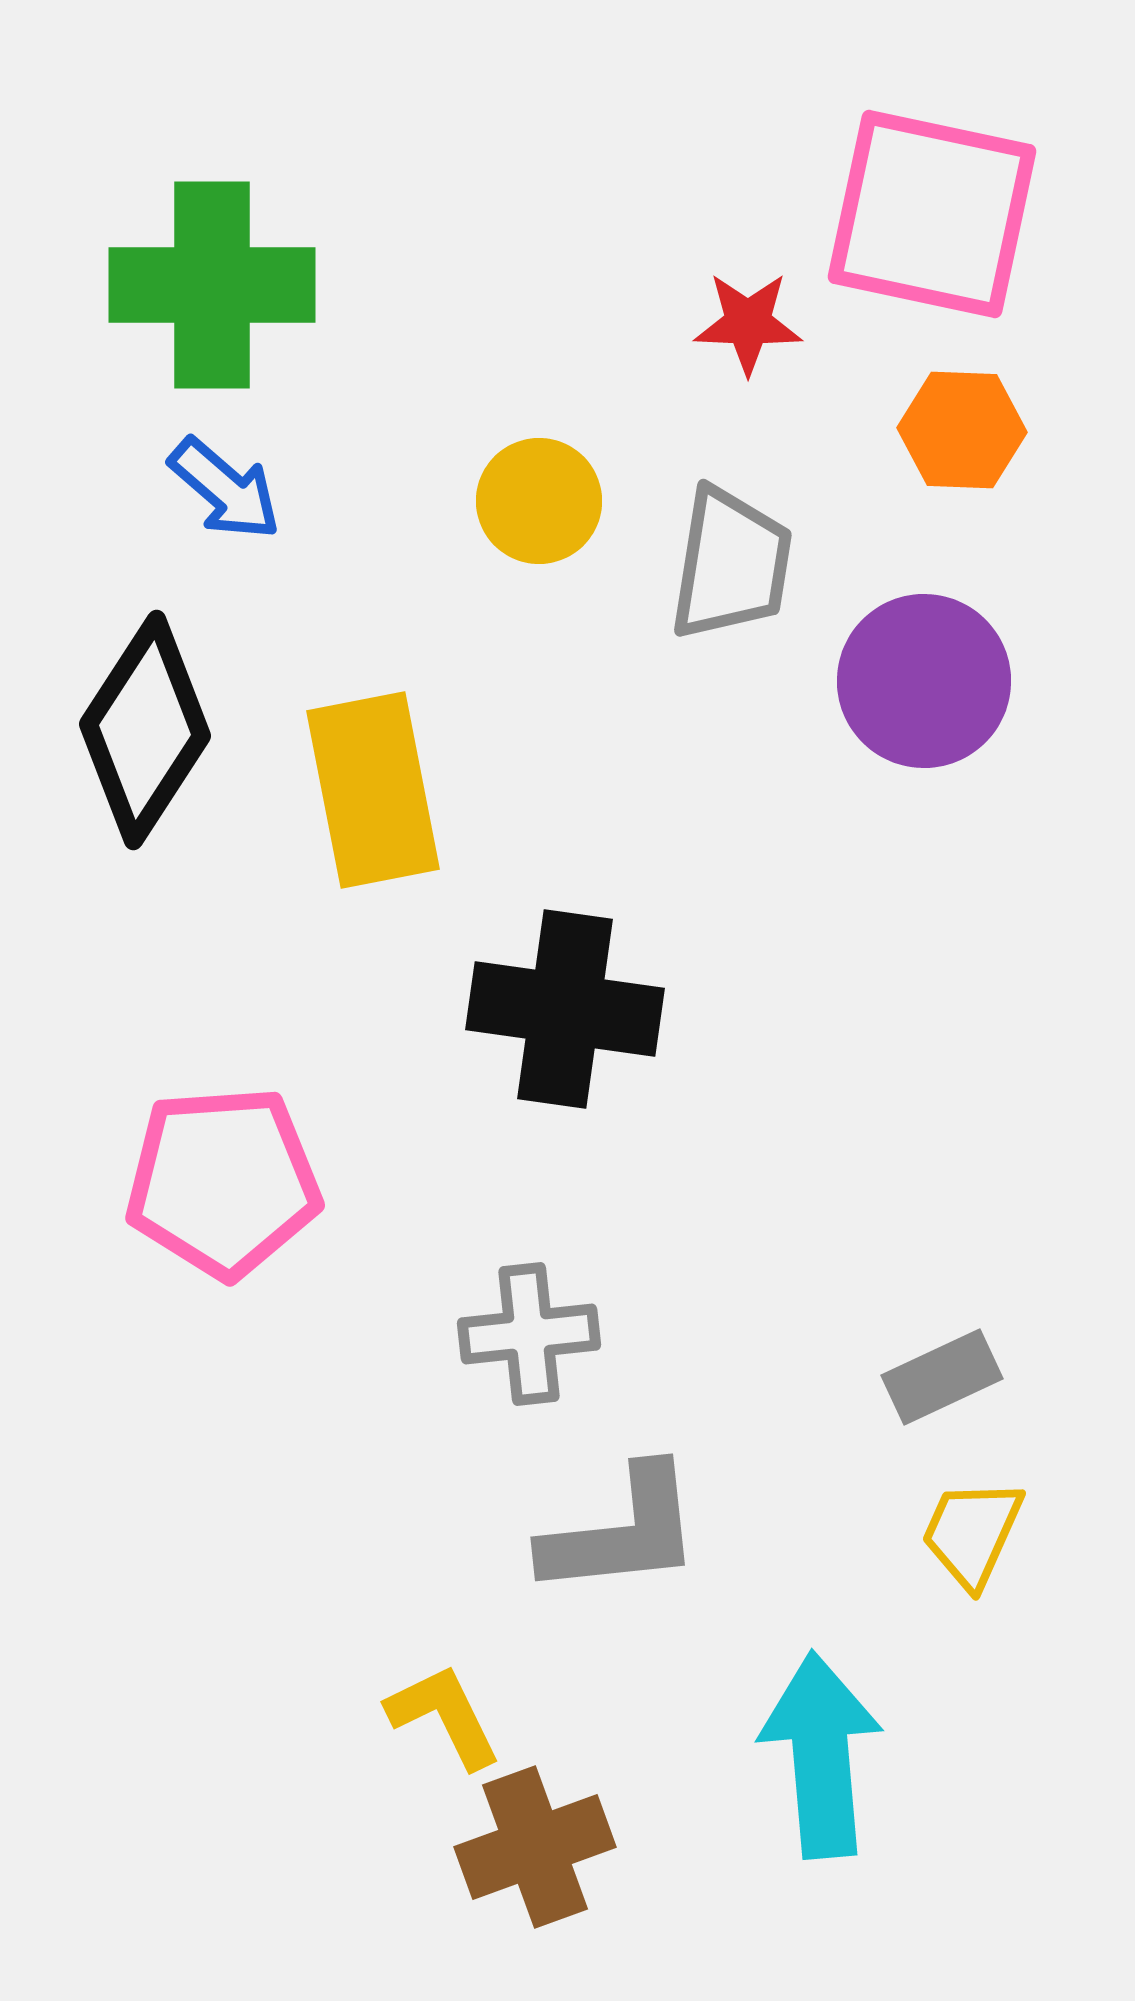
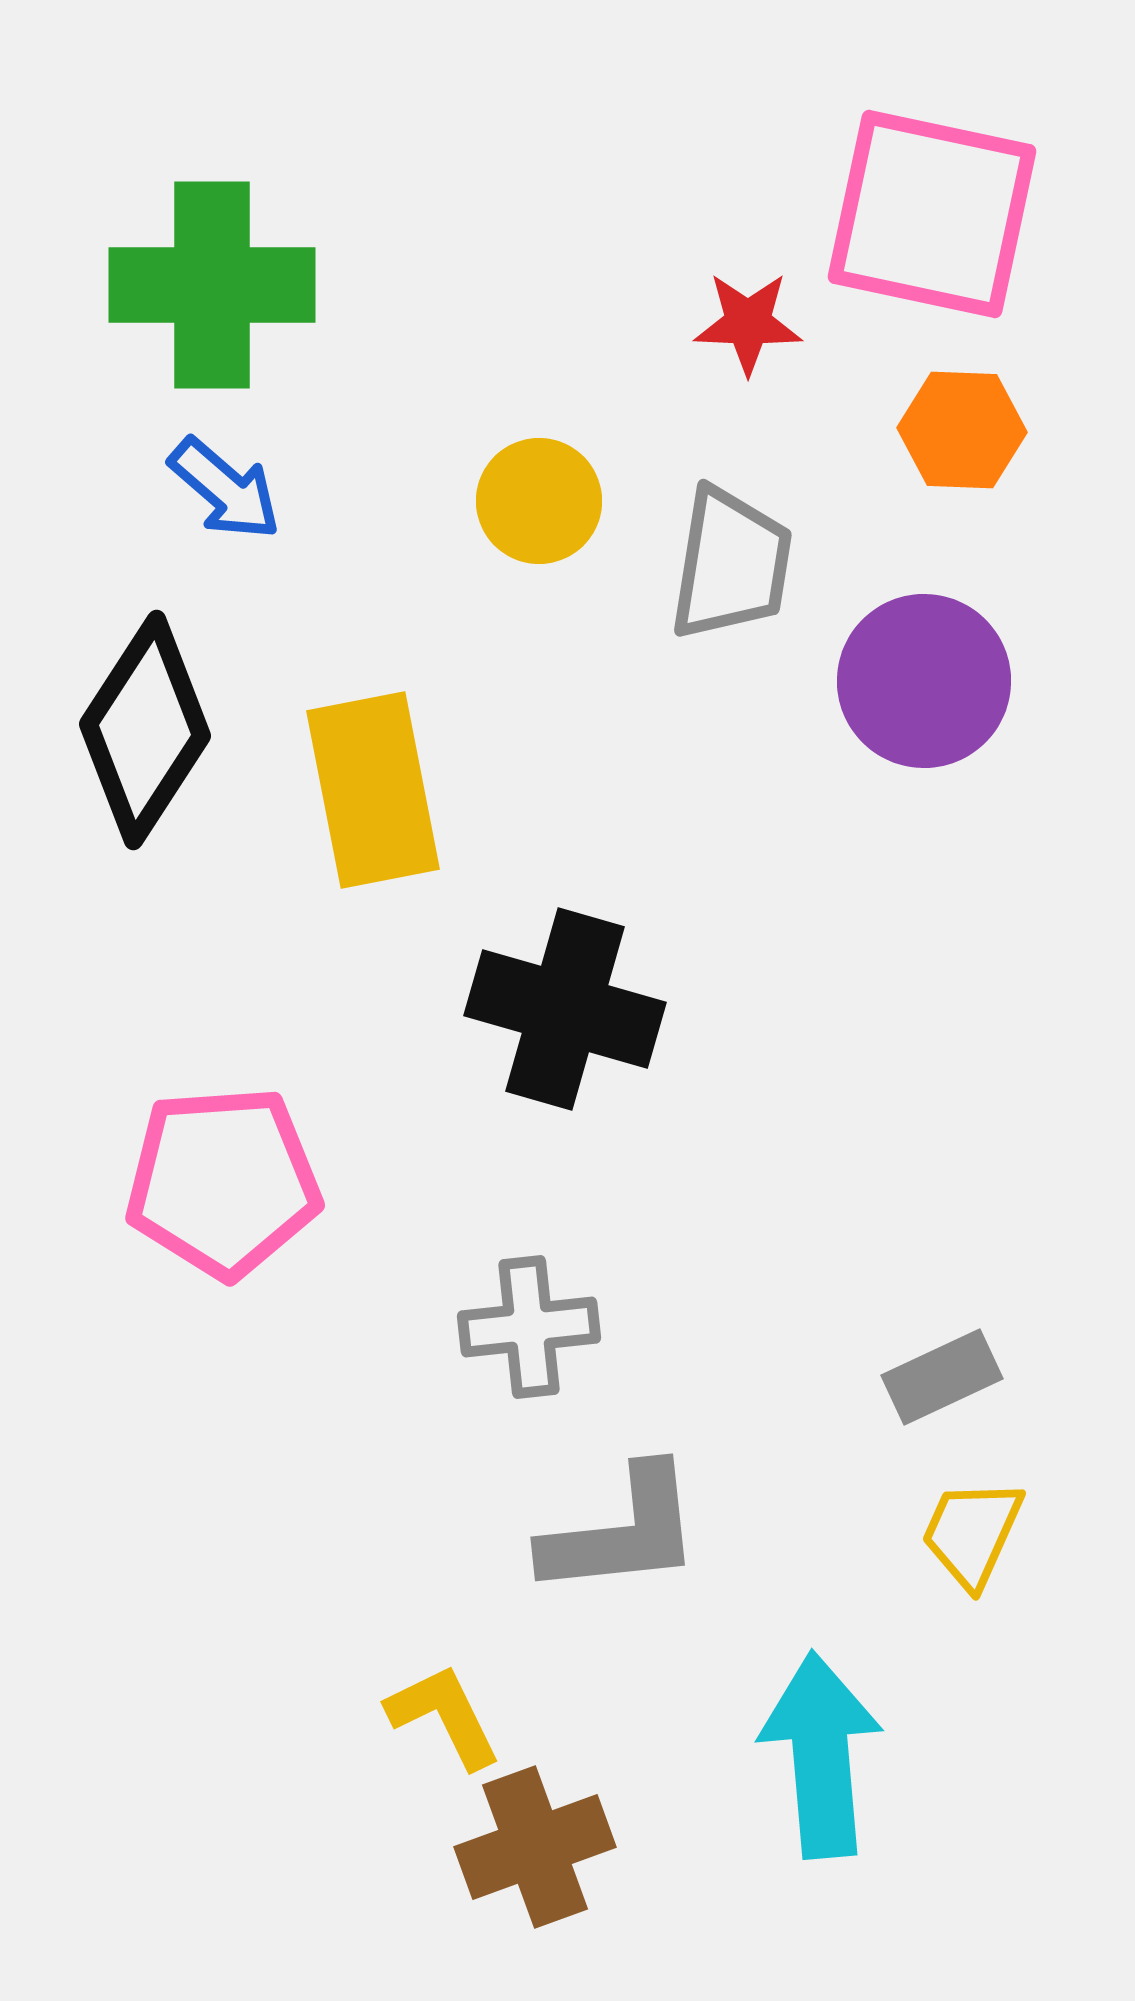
black cross: rotated 8 degrees clockwise
gray cross: moved 7 px up
